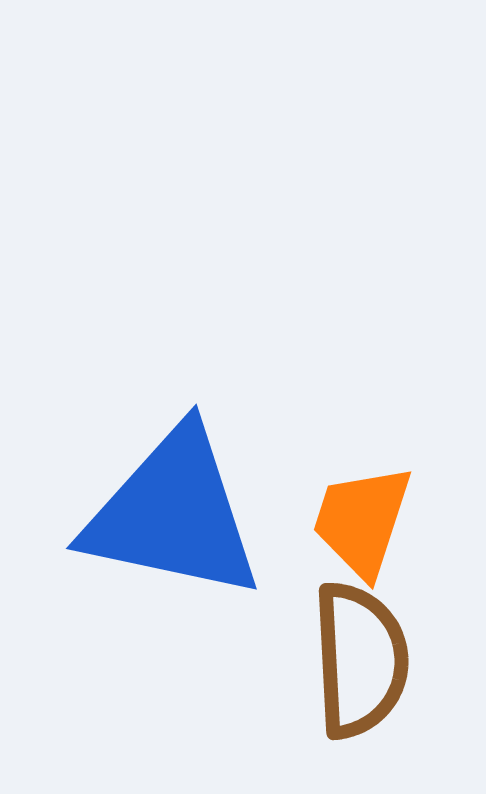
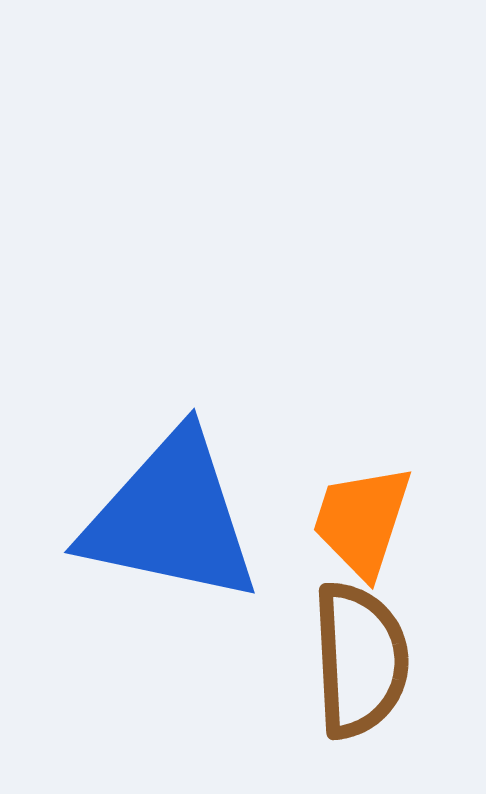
blue triangle: moved 2 px left, 4 px down
